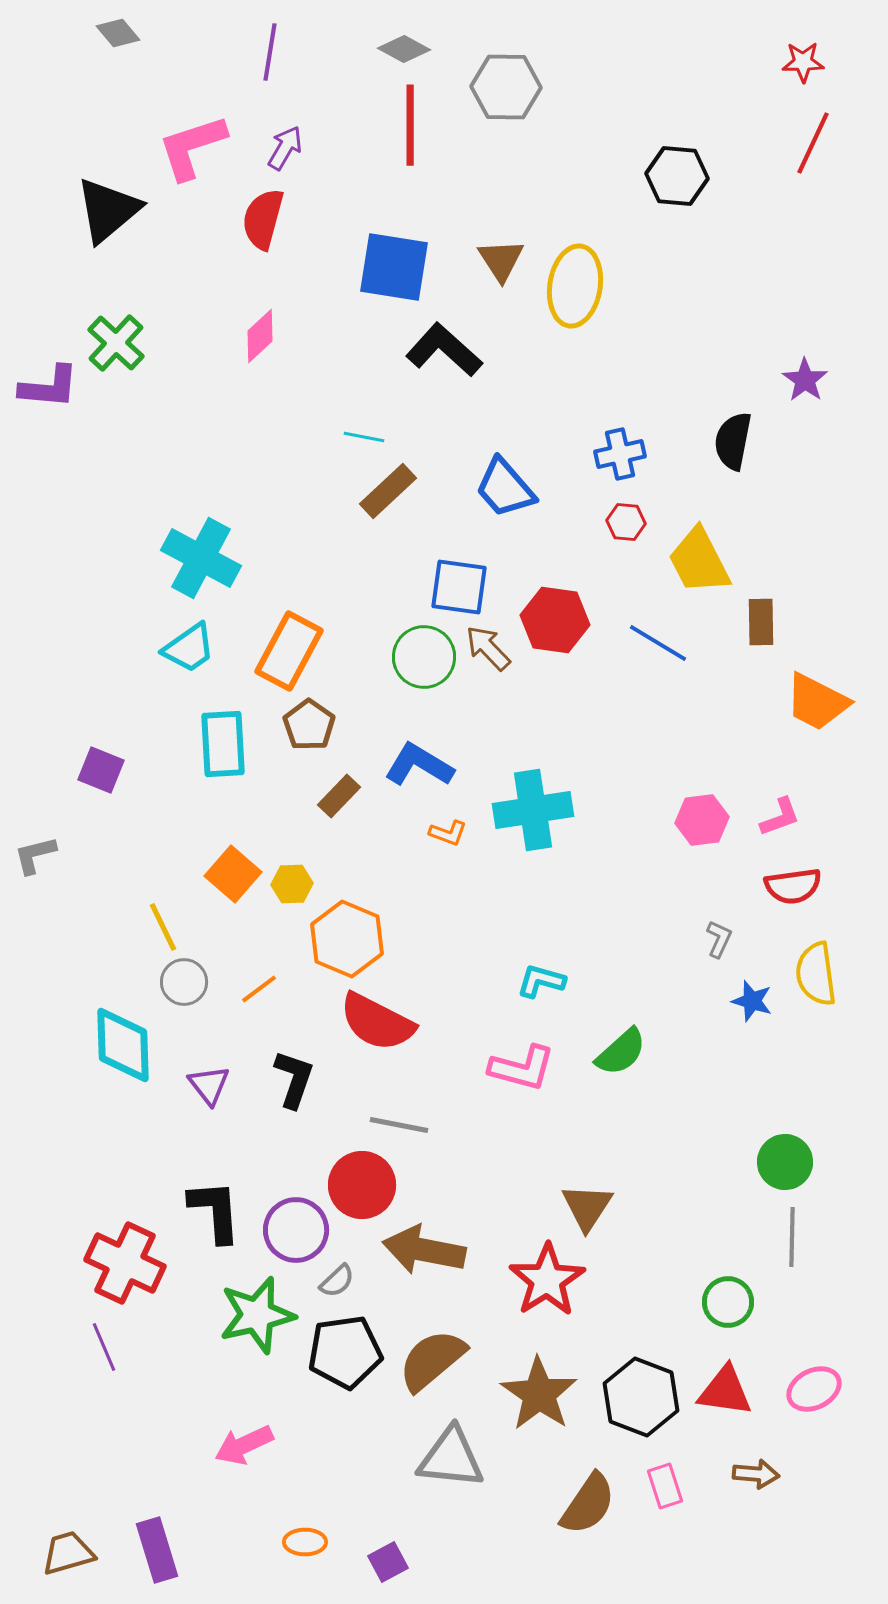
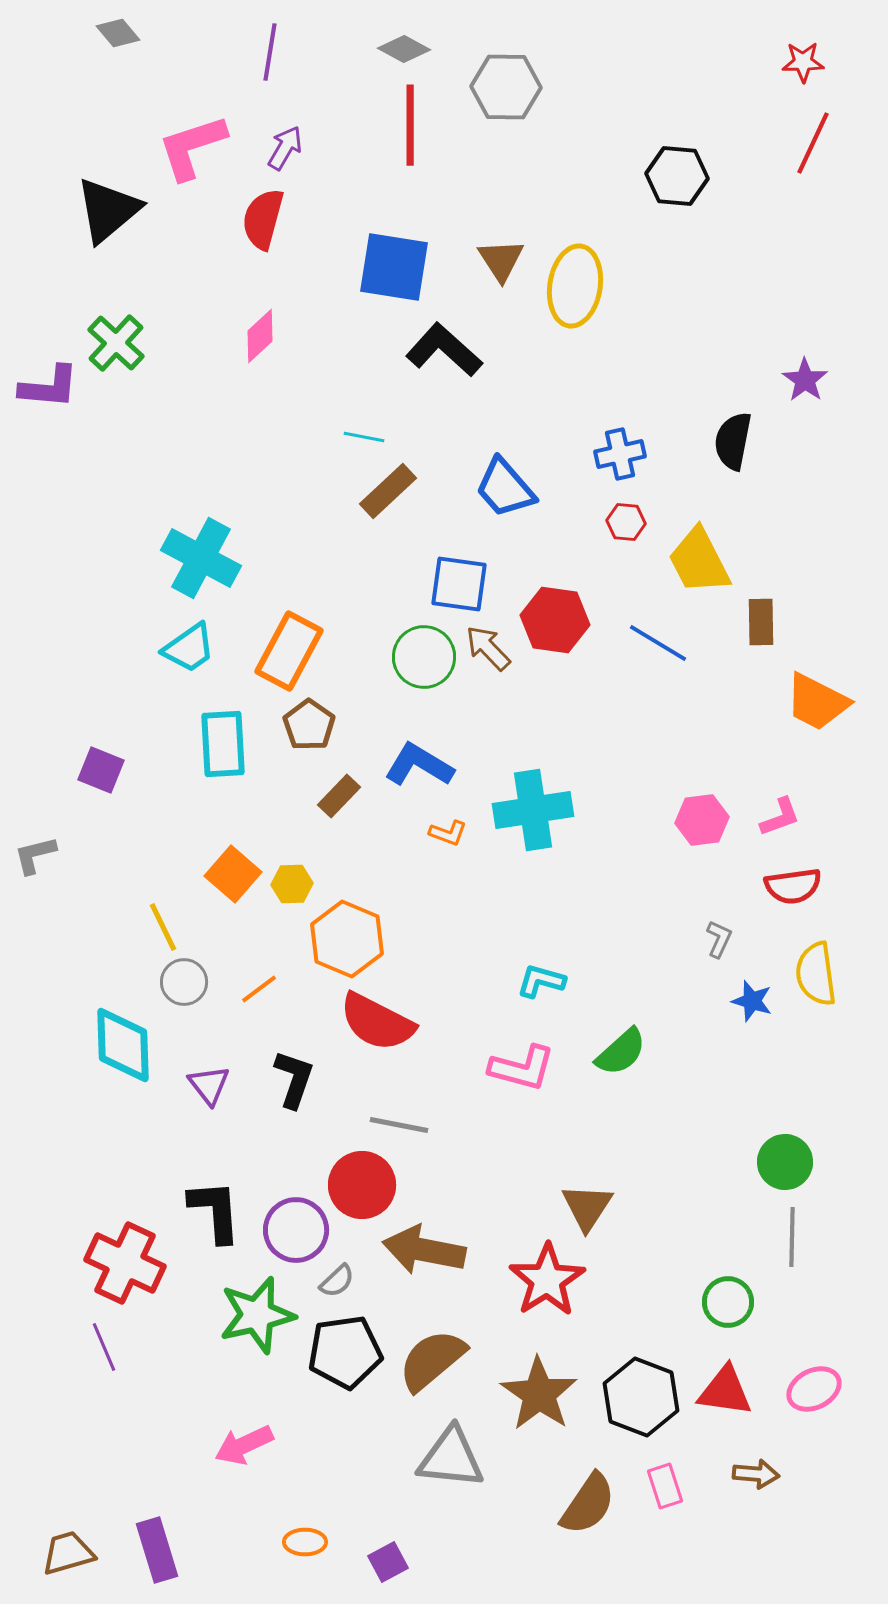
blue square at (459, 587): moved 3 px up
